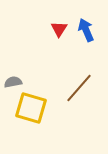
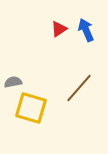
red triangle: rotated 24 degrees clockwise
